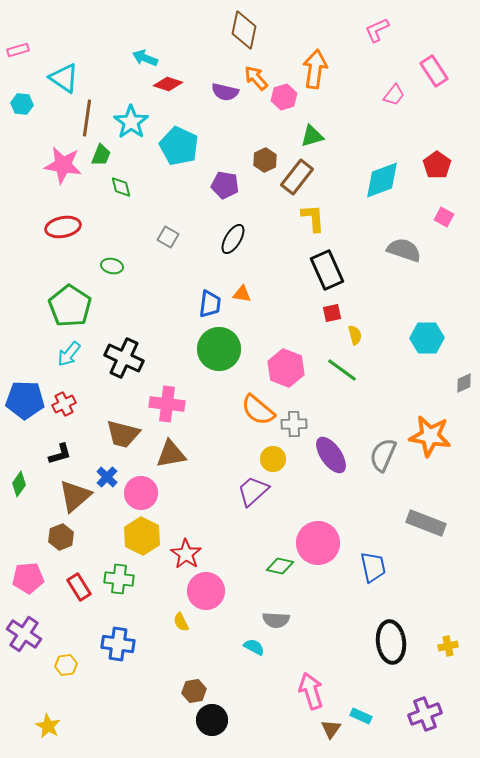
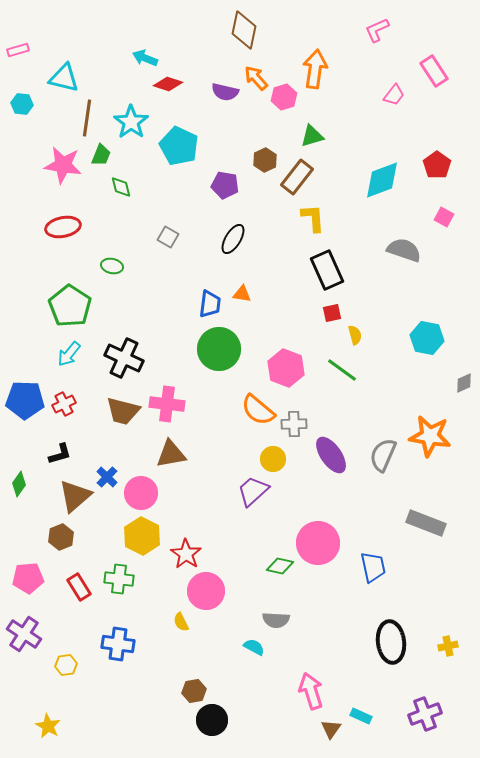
cyan triangle at (64, 78): rotated 20 degrees counterclockwise
cyan hexagon at (427, 338): rotated 12 degrees clockwise
brown trapezoid at (123, 434): moved 23 px up
